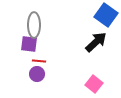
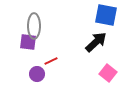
blue square: rotated 25 degrees counterclockwise
gray ellipse: moved 1 px down
purple square: moved 1 px left, 2 px up
red line: moved 12 px right; rotated 32 degrees counterclockwise
pink square: moved 14 px right, 11 px up
